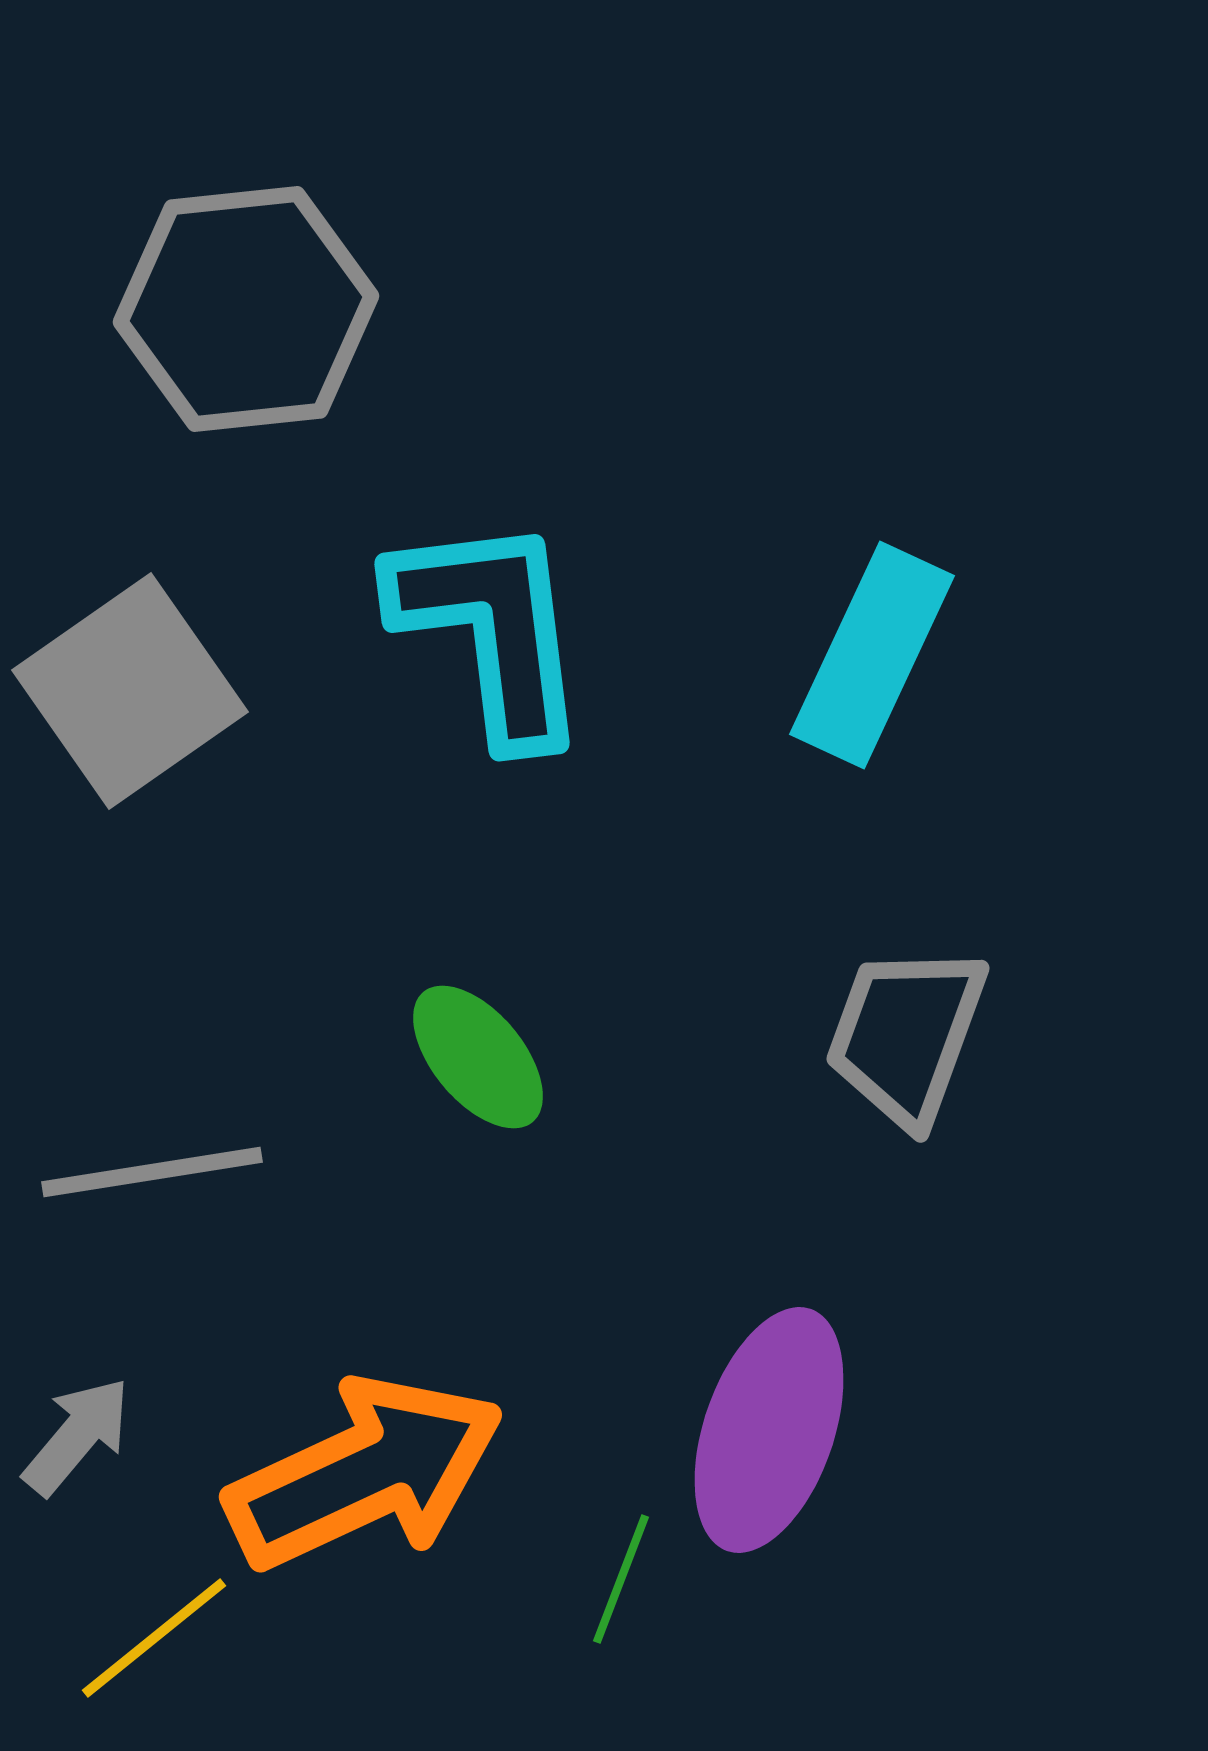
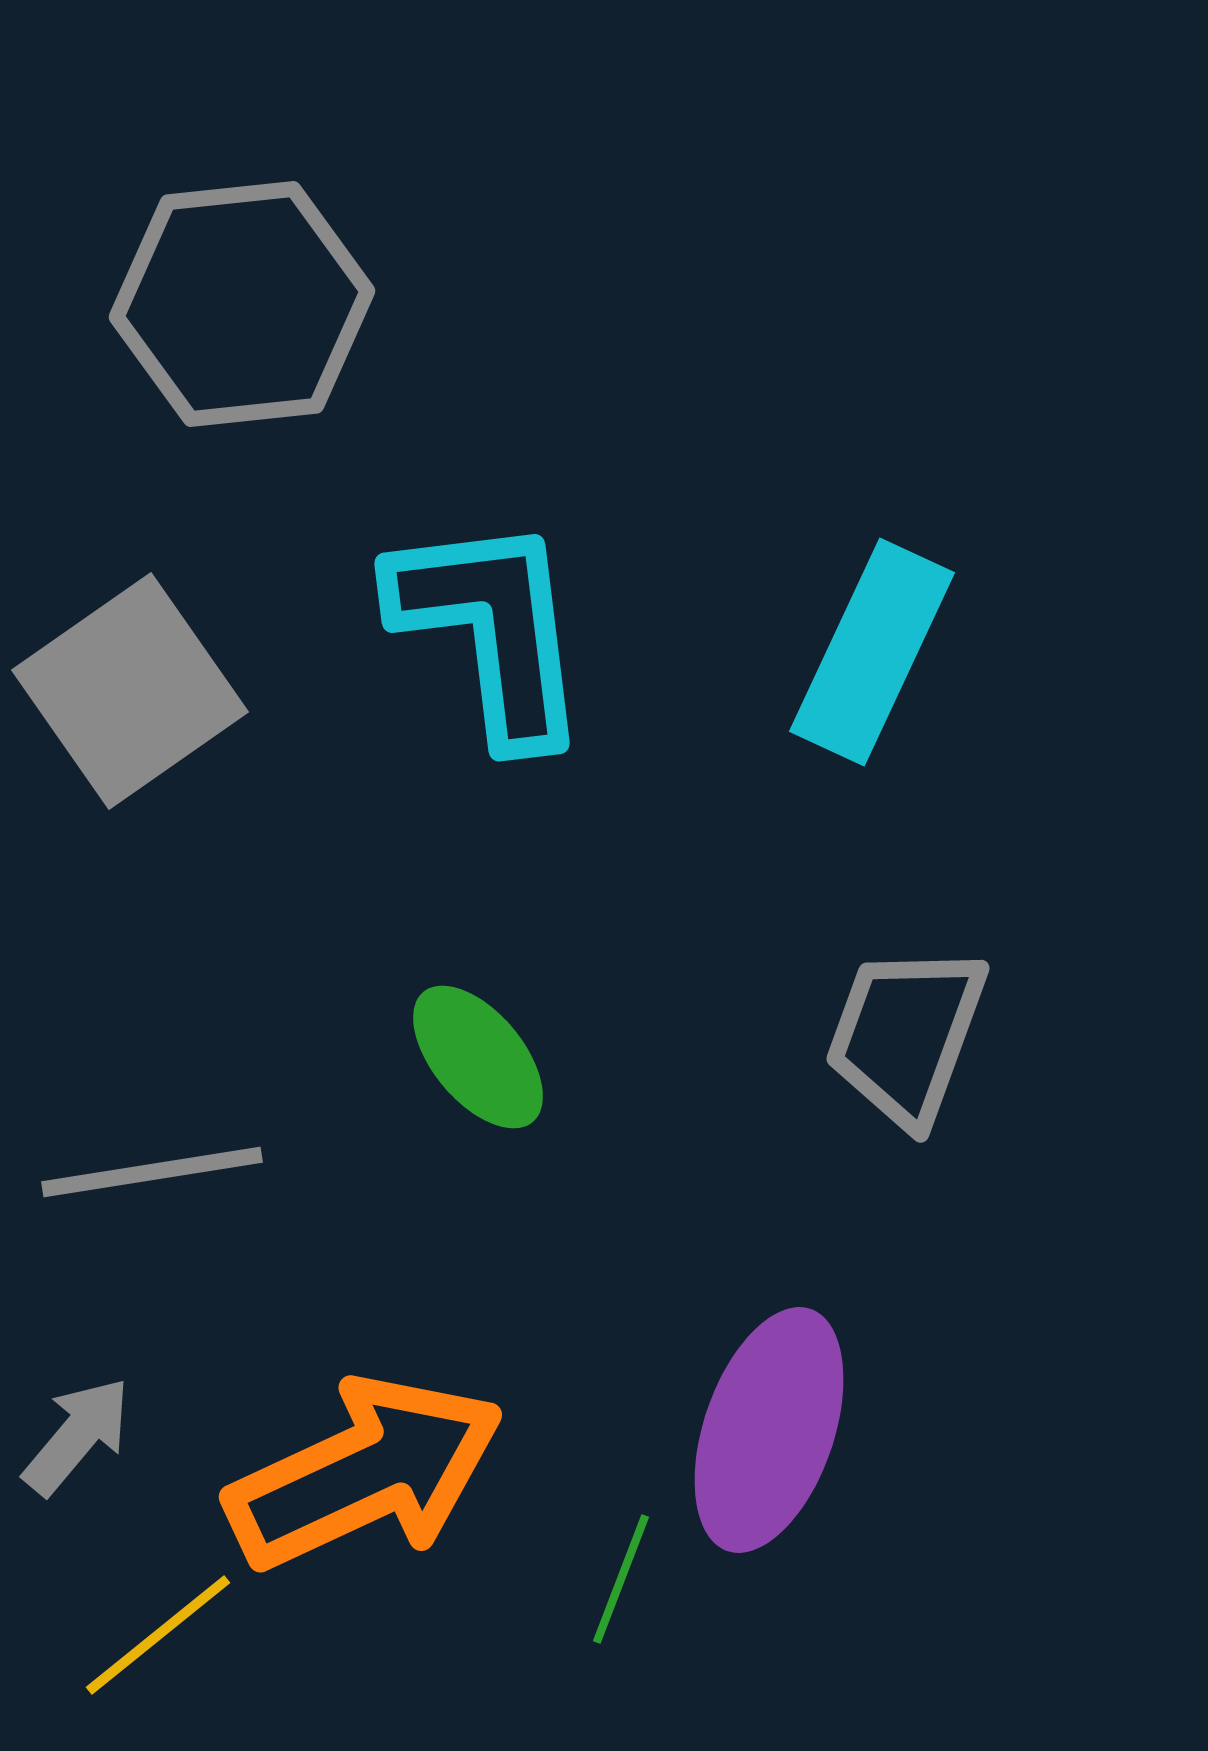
gray hexagon: moved 4 px left, 5 px up
cyan rectangle: moved 3 px up
yellow line: moved 4 px right, 3 px up
